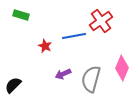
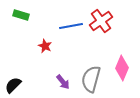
blue line: moved 3 px left, 10 px up
purple arrow: moved 8 px down; rotated 105 degrees counterclockwise
